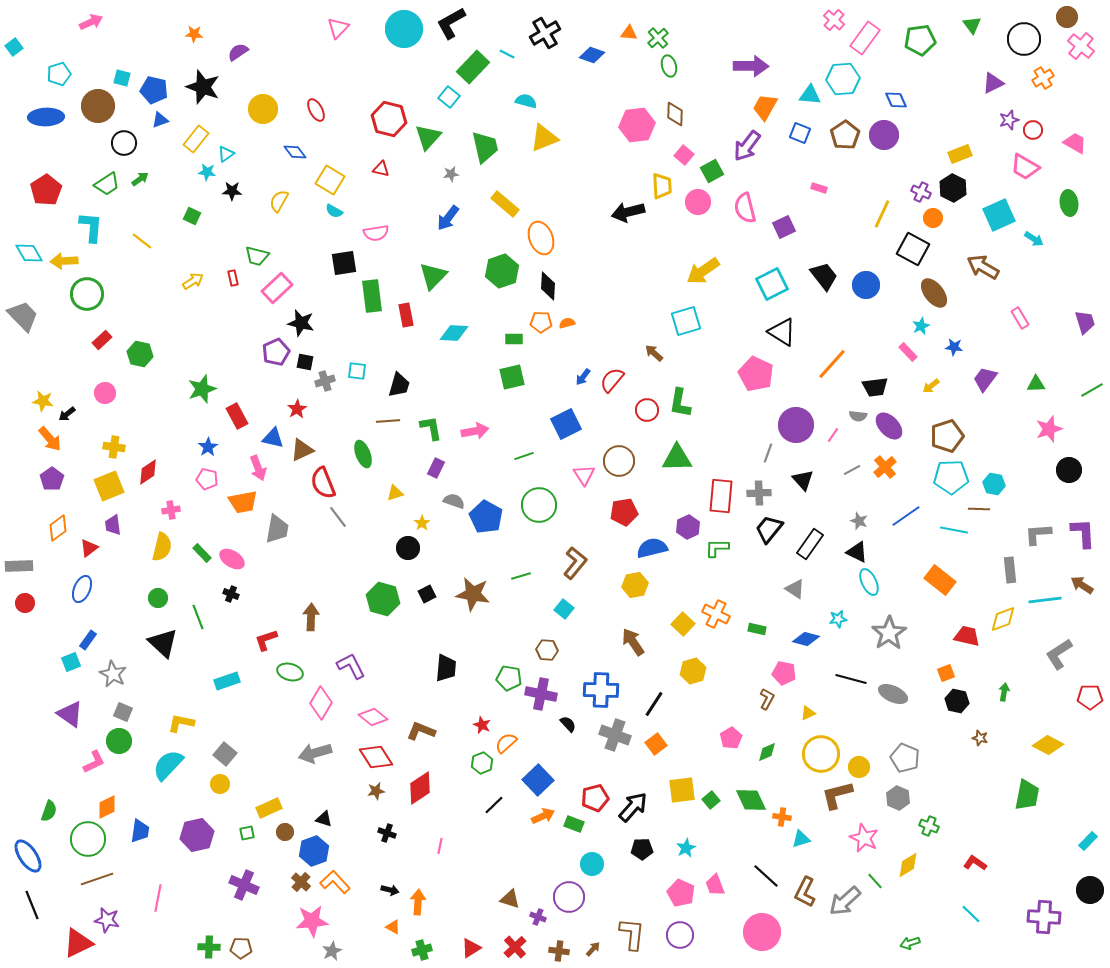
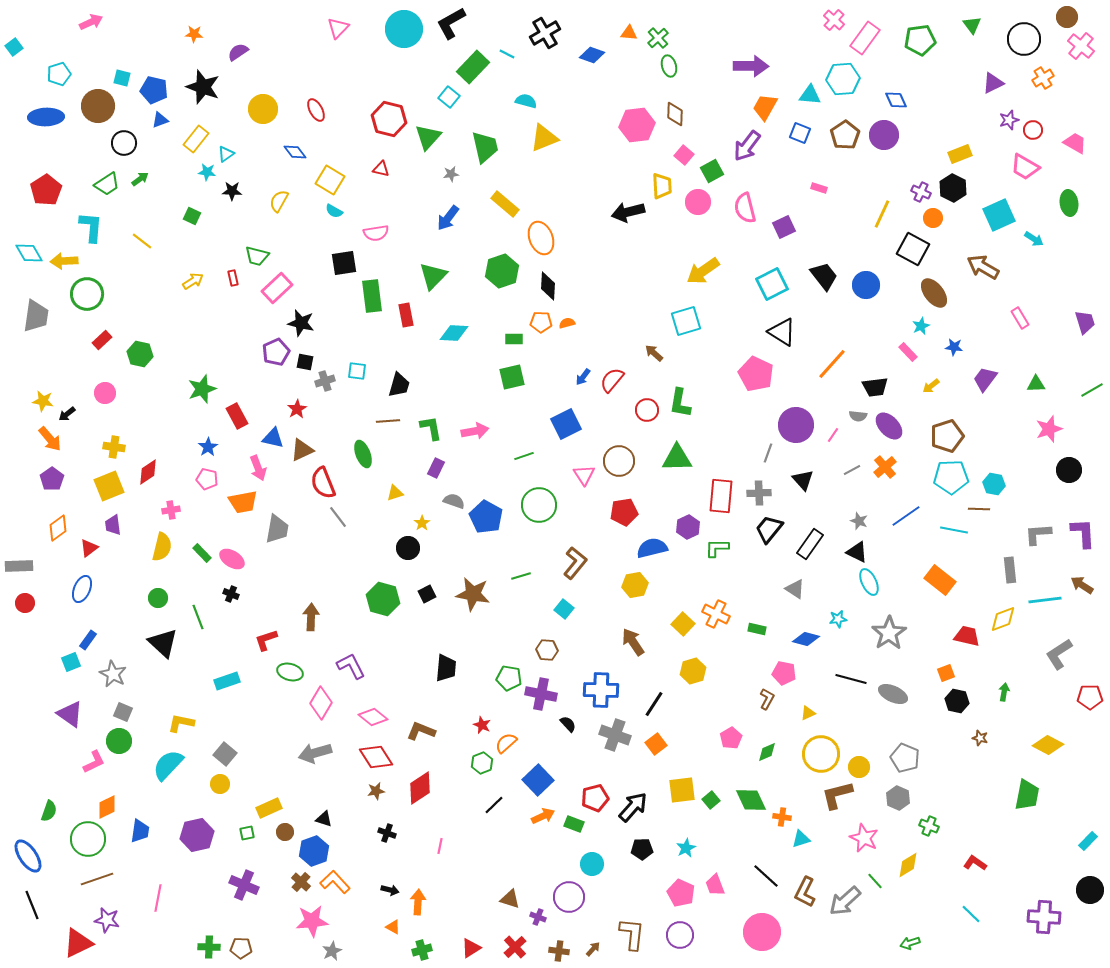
gray trapezoid at (23, 316): moved 13 px right; rotated 52 degrees clockwise
